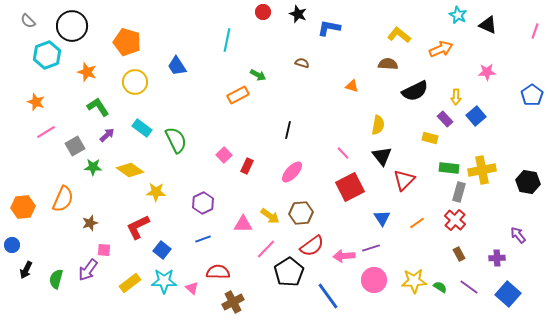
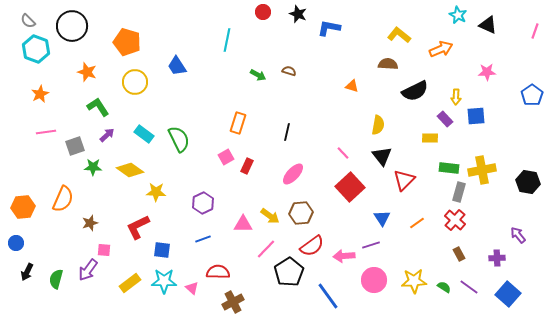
cyan hexagon at (47, 55): moved 11 px left, 6 px up; rotated 20 degrees counterclockwise
brown semicircle at (302, 63): moved 13 px left, 8 px down
orange rectangle at (238, 95): moved 28 px down; rotated 45 degrees counterclockwise
orange star at (36, 102): moved 4 px right, 8 px up; rotated 24 degrees clockwise
blue square at (476, 116): rotated 36 degrees clockwise
cyan rectangle at (142, 128): moved 2 px right, 6 px down
black line at (288, 130): moved 1 px left, 2 px down
pink line at (46, 132): rotated 24 degrees clockwise
yellow rectangle at (430, 138): rotated 14 degrees counterclockwise
green semicircle at (176, 140): moved 3 px right, 1 px up
gray square at (75, 146): rotated 12 degrees clockwise
pink square at (224, 155): moved 2 px right, 2 px down; rotated 14 degrees clockwise
pink ellipse at (292, 172): moved 1 px right, 2 px down
red square at (350, 187): rotated 16 degrees counterclockwise
blue circle at (12, 245): moved 4 px right, 2 px up
purple line at (371, 248): moved 3 px up
blue square at (162, 250): rotated 30 degrees counterclockwise
black arrow at (26, 270): moved 1 px right, 2 px down
green semicircle at (440, 287): moved 4 px right
